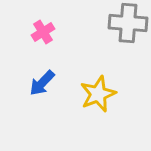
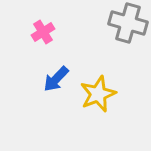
gray cross: rotated 12 degrees clockwise
blue arrow: moved 14 px right, 4 px up
